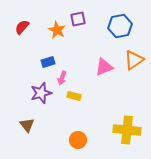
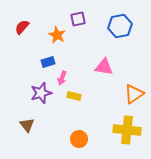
orange star: moved 5 px down
orange triangle: moved 34 px down
pink triangle: rotated 30 degrees clockwise
orange circle: moved 1 px right, 1 px up
